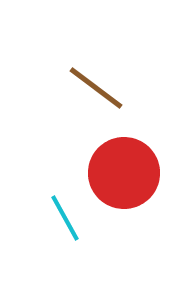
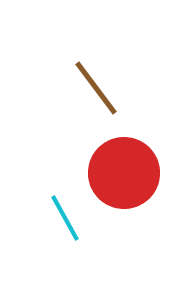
brown line: rotated 16 degrees clockwise
